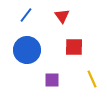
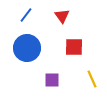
blue circle: moved 2 px up
